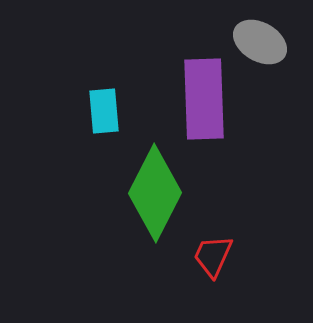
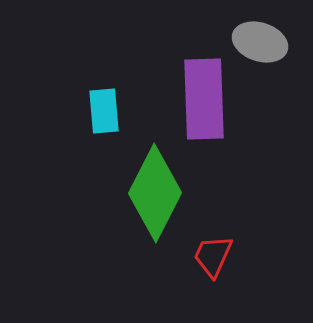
gray ellipse: rotated 12 degrees counterclockwise
